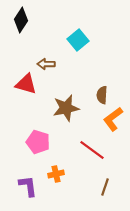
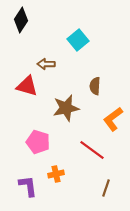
red triangle: moved 1 px right, 2 px down
brown semicircle: moved 7 px left, 9 px up
brown line: moved 1 px right, 1 px down
